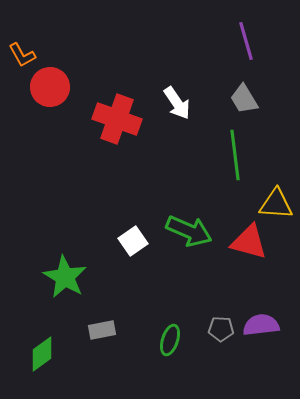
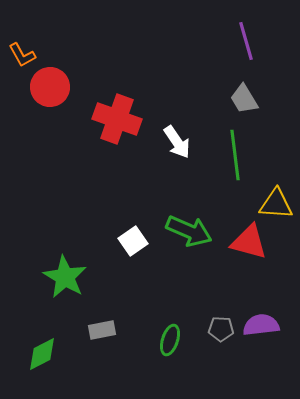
white arrow: moved 39 px down
green diamond: rotated 9 degrees clockwise
